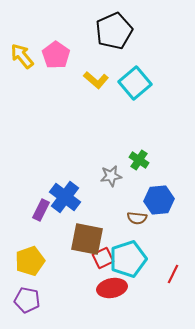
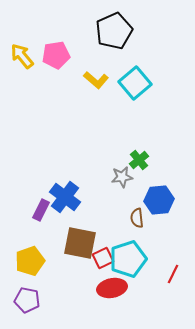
pink pentagon: rotated 28 degrees clockwise
green cross: rotated 18 degrees clockwise
gray star: moved 11 px right, 1 px down
brown semicircle: rotated 78 degrees clockwise
brown square: moved 7 px left, 4 px down
